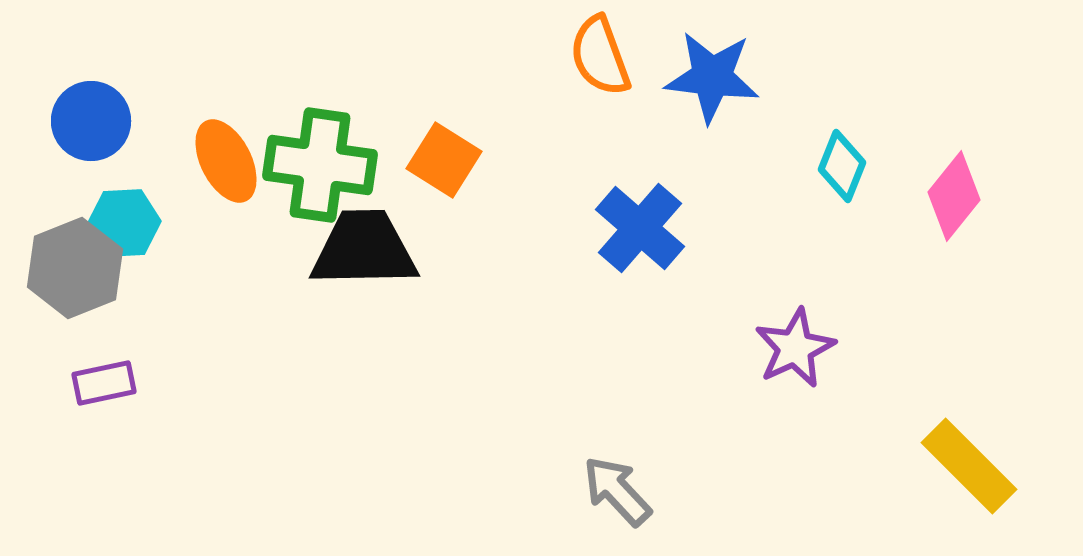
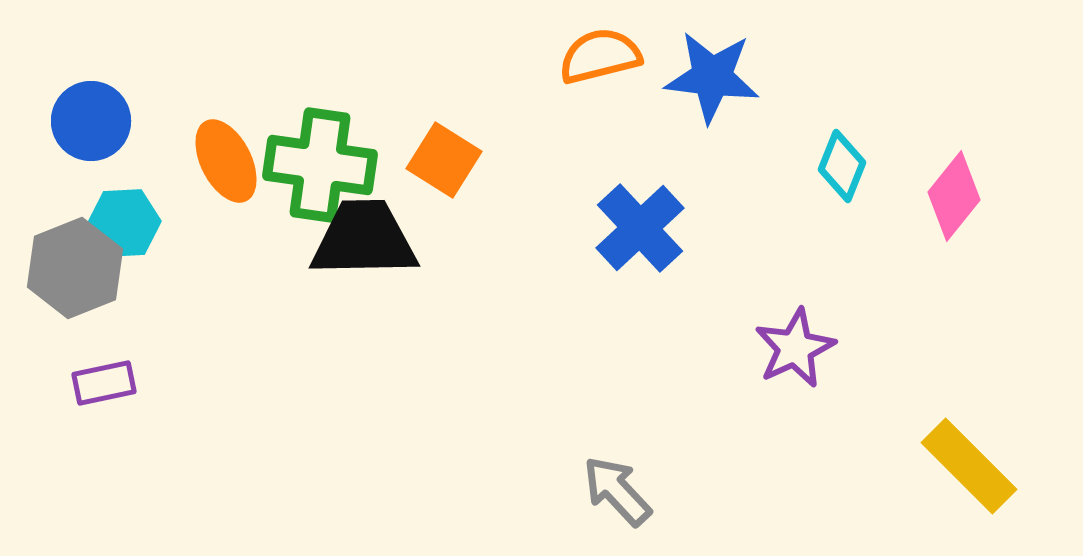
orange semicircle: rotated 96 degrees clockwise
blue cross: rotated 6 degrees clockwise
black trapezoid: moved 10 px up
